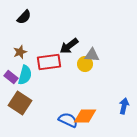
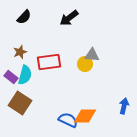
black arrow: moved 28 px up
